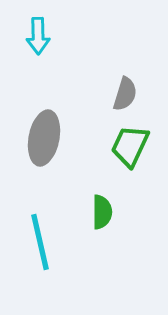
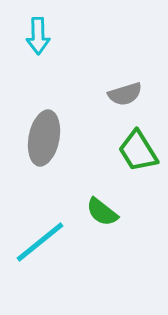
gray semicircle: rotated 56 degrees clockwise
green trapezoid: moved 8 px right, 5 px down; rotated 57 degrees counterclockwise
green semicircle: rotated 128 degrees clockwise
cyan line: rotated 64 degrees clockwise
